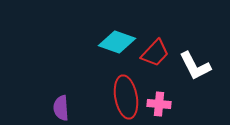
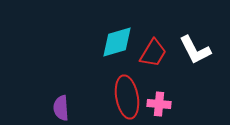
cyan diamond: rotated 36 degrees counterclockwise
red trapezoid: moved 2 px left; rotated 12 degrees counterclockwise
white L-shape: moved 16 px up
red ellipse: moved 1 px right
